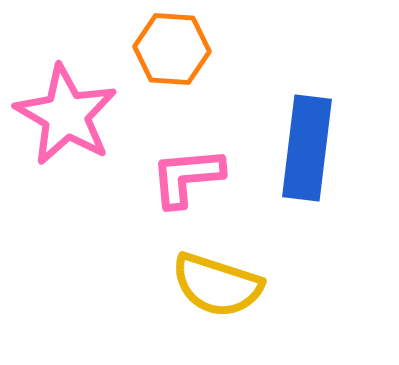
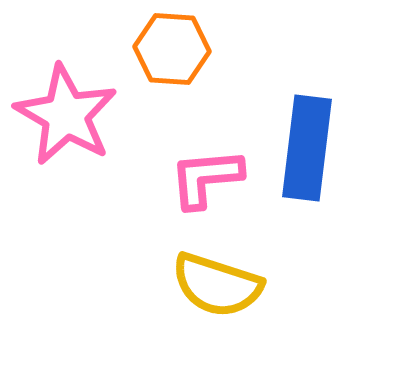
pink L-shape: moved 19 px right, 1 px down
